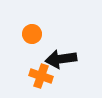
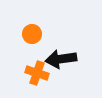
orange cross: moved 4 px left, 3 px up
